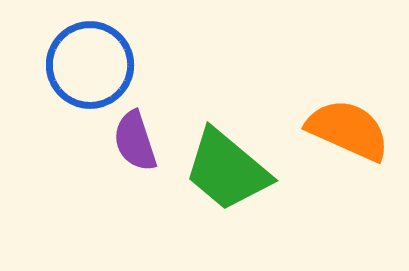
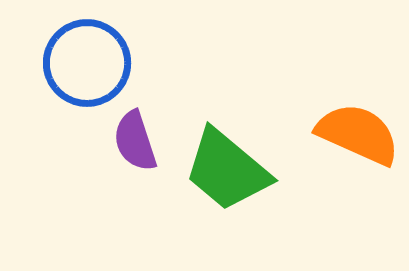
blue circle: moved 3 px left, 2 px up
orange semicircle: moved 10 px right, 4 px down
